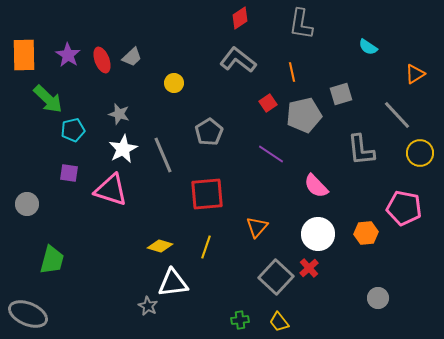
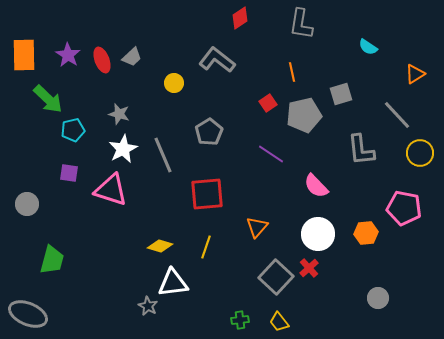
gray L-shape at (238, 60): moved 21 px left
